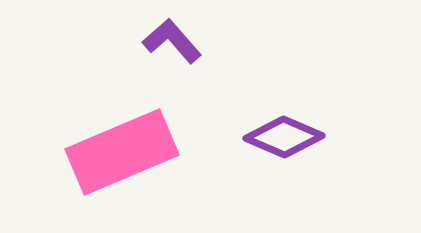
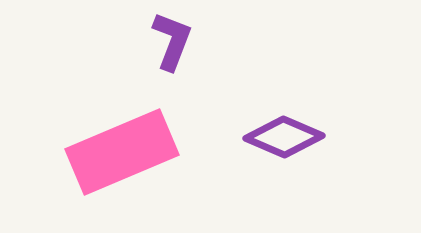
purple L-shape: rotated 62 degrees clockwise
